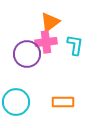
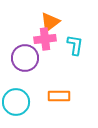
pink cross: moved 1 px left, 3 px up
purple circle: moved 2 px left, 4 px down
orange rectangle: moved 4 px left, 6 px up
